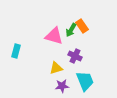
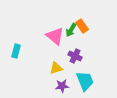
pink triangle: moved 1 px right; rotated 24 degrees clockwise
